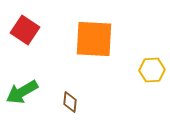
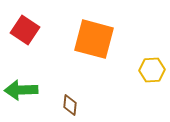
orange square: rotated 12 degrees clockwise
green arrow: moved 1 px left, 2 px up; rotated 28 degrees clockwise
brown diamond: moved 3 px down
